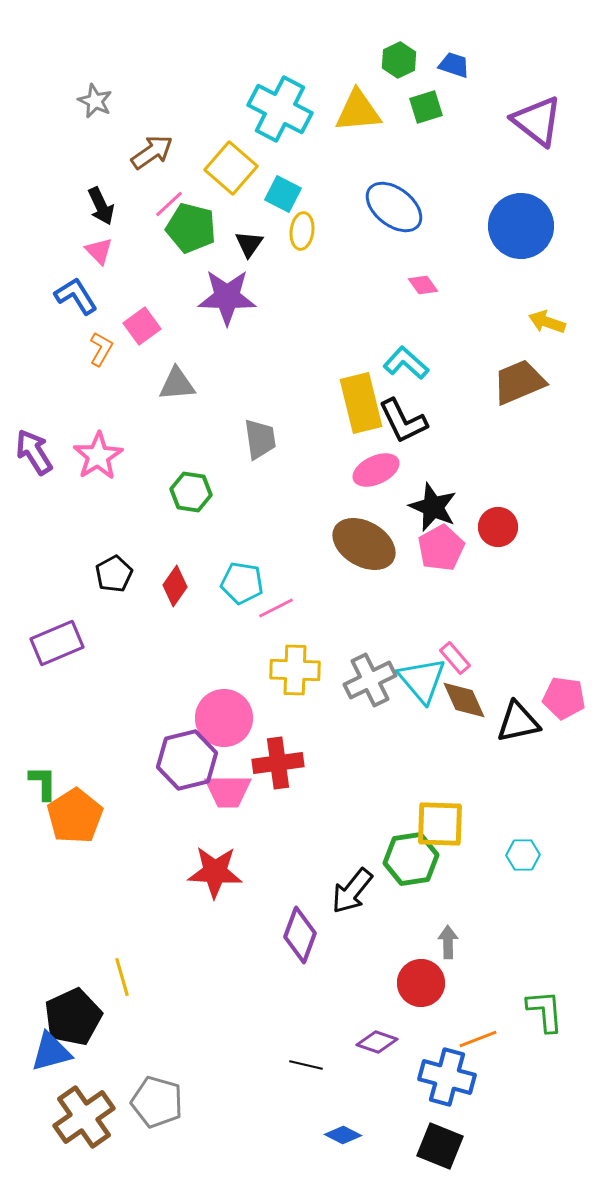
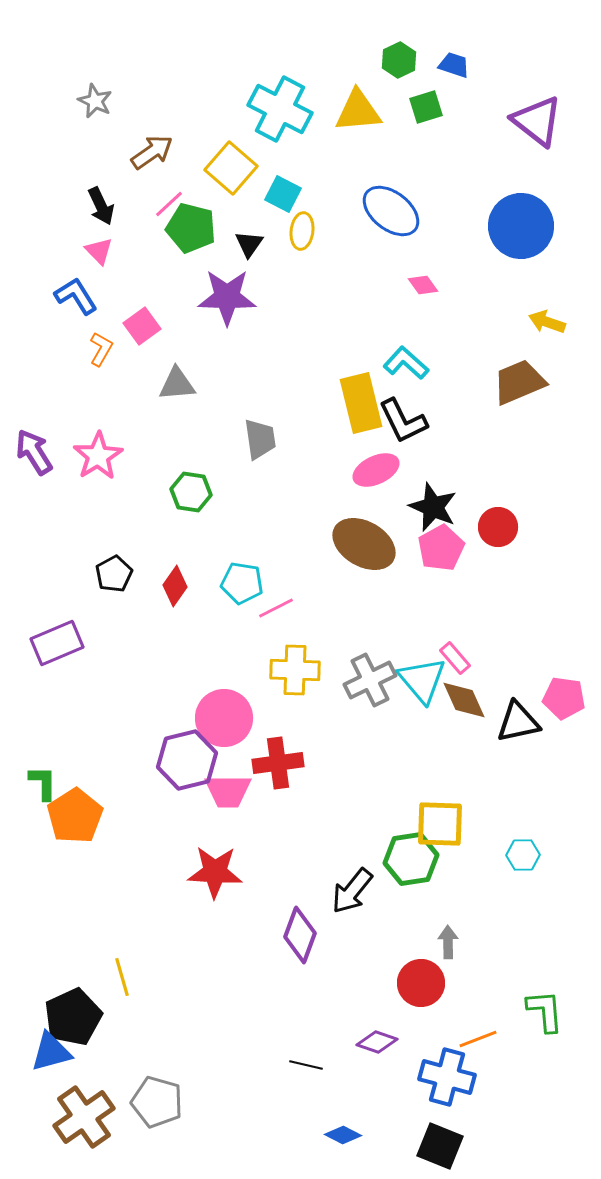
blue ellipse at (394, 207): moved 3 px left, 4 px down
